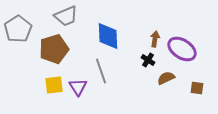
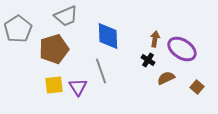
brown square: moved 1 px up; rotated 32 degrees clockwise
